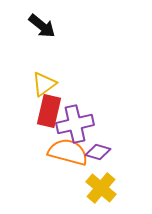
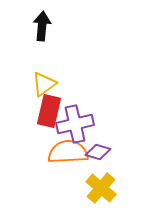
black arrow: rotated 124 degrees counterclockwise
orange semicircle: rotated 18 degrees counterclockwise
